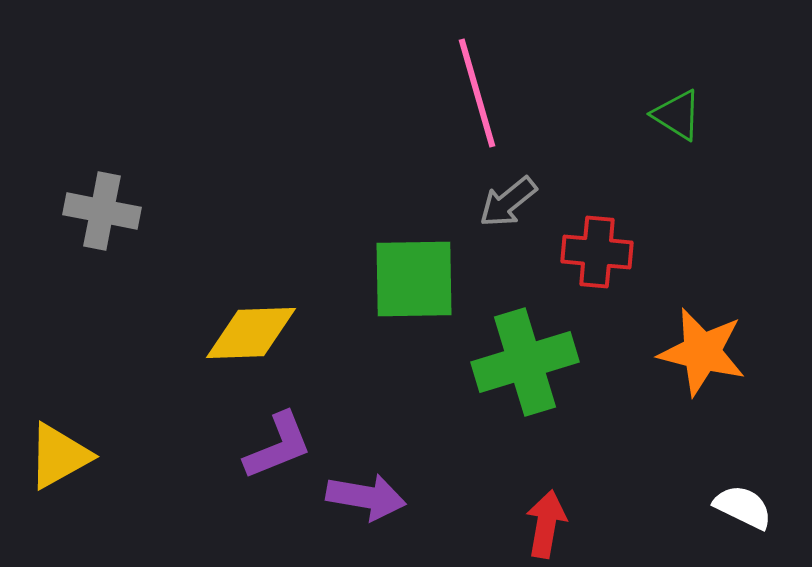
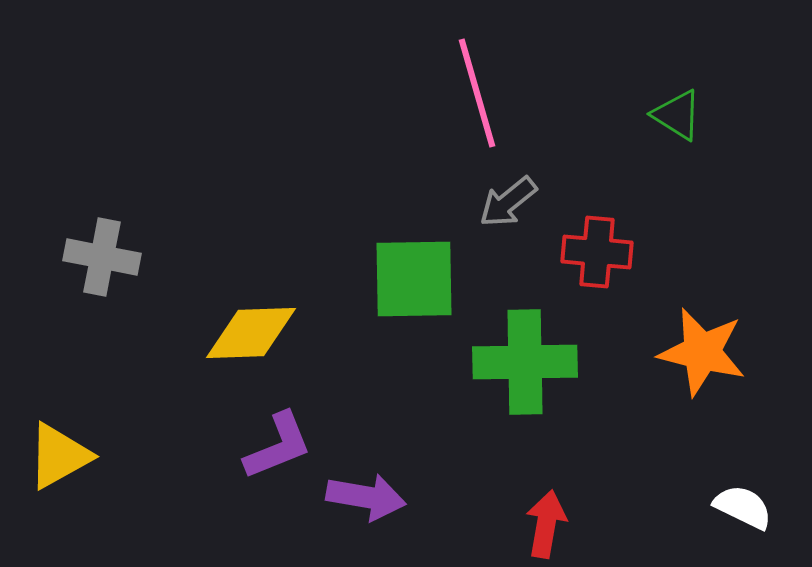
gray cross: moved 46 px down
green cross: rotated 16 degrees clockwise
